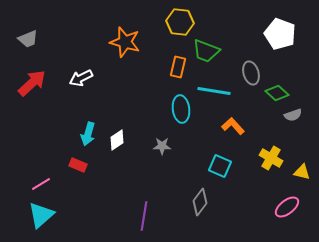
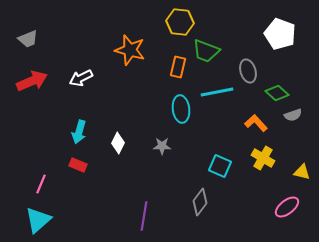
orange star: moved 5 px right, 8 px down
gray ellipse: moved 3 px left, 2 px up
red arrow: moved 2 px up; rotated 20 degrees clockwise
cyan line: moved 3 px right, 1 px down; rotated 20 degrees counterclockwise
orange L-shape: moved 23 px right, 3 px up
cyan arrow: moved 9 px left, 2 px up
white diamond: moved 1 px right, 3 px down; rotated 30 degrees counterclockwise
yellow cross: moved 8 px left
pink line: rotated 36 degrees counterclockwise
cyan triangle: moved 3 px left, 5 px down
